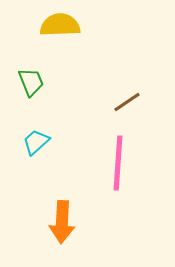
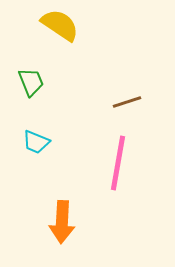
yellow semicircle: rotated 36 degrees clockwise
brown line: rotated 16 degrees clockwise
cyan trapezoid: rotated 116 degrees counterclockwise
pink line: rotated 6 degrees clockwise
